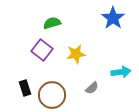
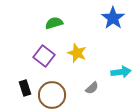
green semicircle: moved 2 px right
purple square: moved 2 px right, 6 px down
yellow star: moved 1 px right, 1 px up; rotated 30 degrees clockwise
